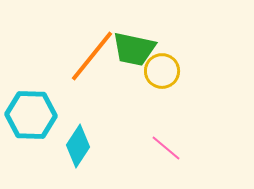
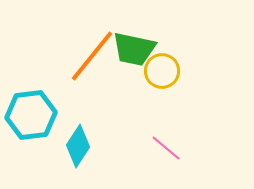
cyan hexagon: rotated 9 degrees counterclockwise
